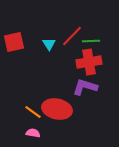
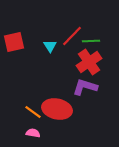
cyan triangle: moved 1 px right, 2 px down
red cross: rotated 25 degrees counterclockwise
